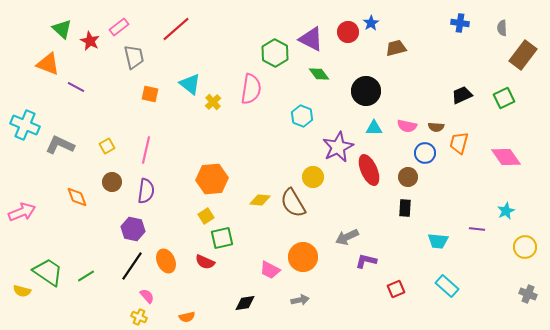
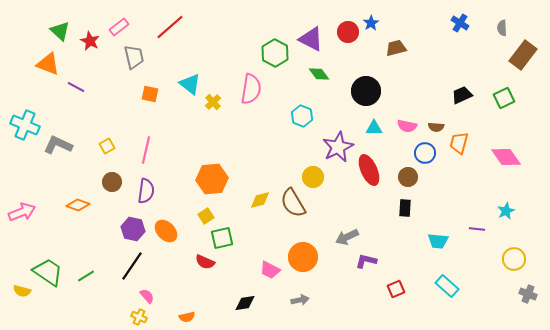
blue cross at (460, 23): rotated 24 degrees clockwise
green triangle at (62, 29): moved 2 px left, 2 px down
red line at (176, 29): moved 6 px left, 2 px up
gray L-shape at (60, 145): moved 2 px left
orange diamond at (77, 197): moved 1 px right, 8 px down; rotated 50 degrees counterclockwise
yellow diamond at (260, 200): rotated 20 degrees counterclockwise
yellow circle at (525, 247): moved 11 px left, 12 px down
orange ellipse at (166, 261): moved 30 px up; rotated 20 degrees counterclockwise
